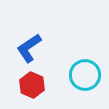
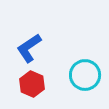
red hexagon: moved 1 px up
